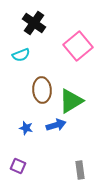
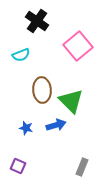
black cross: moved 3 px right, 2 px up
green triangle: rotated 44 degrees counterclockwise
gray rectangle: moved 2 px right, 3 px up; rotated 30 degrees clockwise
